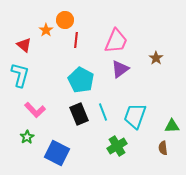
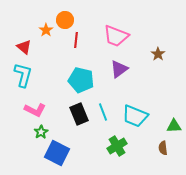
pink trapezoid: moved 5 px up; rotated 88 degrees clockwise
red triangle: moved 2 px down
brown star: moved 2 px right, 4 px up
purple triangle: moved 1 px left
cyan L-shape: moved 3 px right
cyan pentagon: rotated 15 degrees counterclockwise
pink L-shape: rotated 20 degrees counterclockwise
cyan trapezoid: rotated 88 degrees counterclockwise
green triangle: moved 2 px right
green star: moved 14 px right, 5 px up
